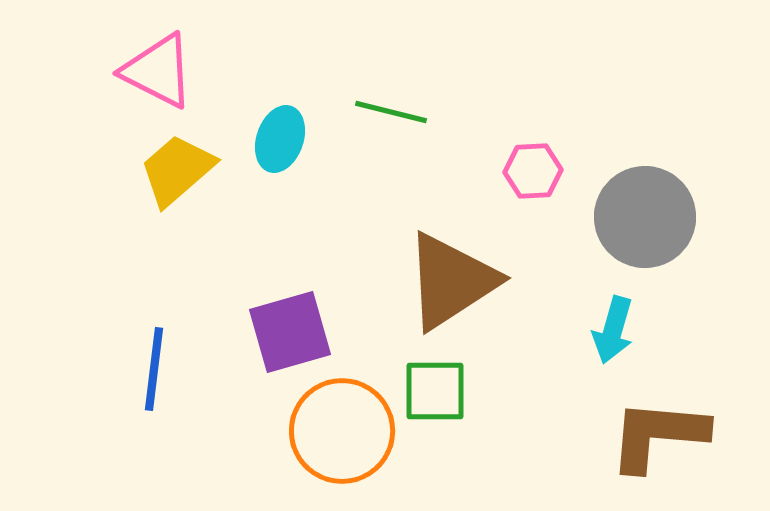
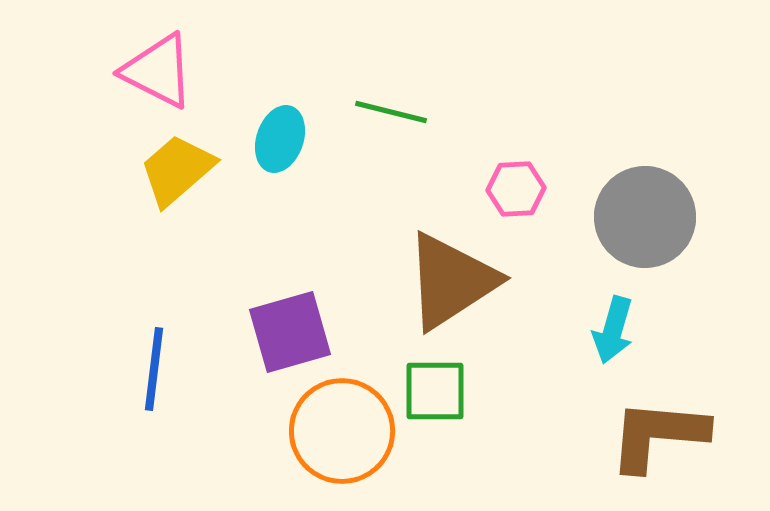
pink hexagon: moved 17 px left, 18 px down
